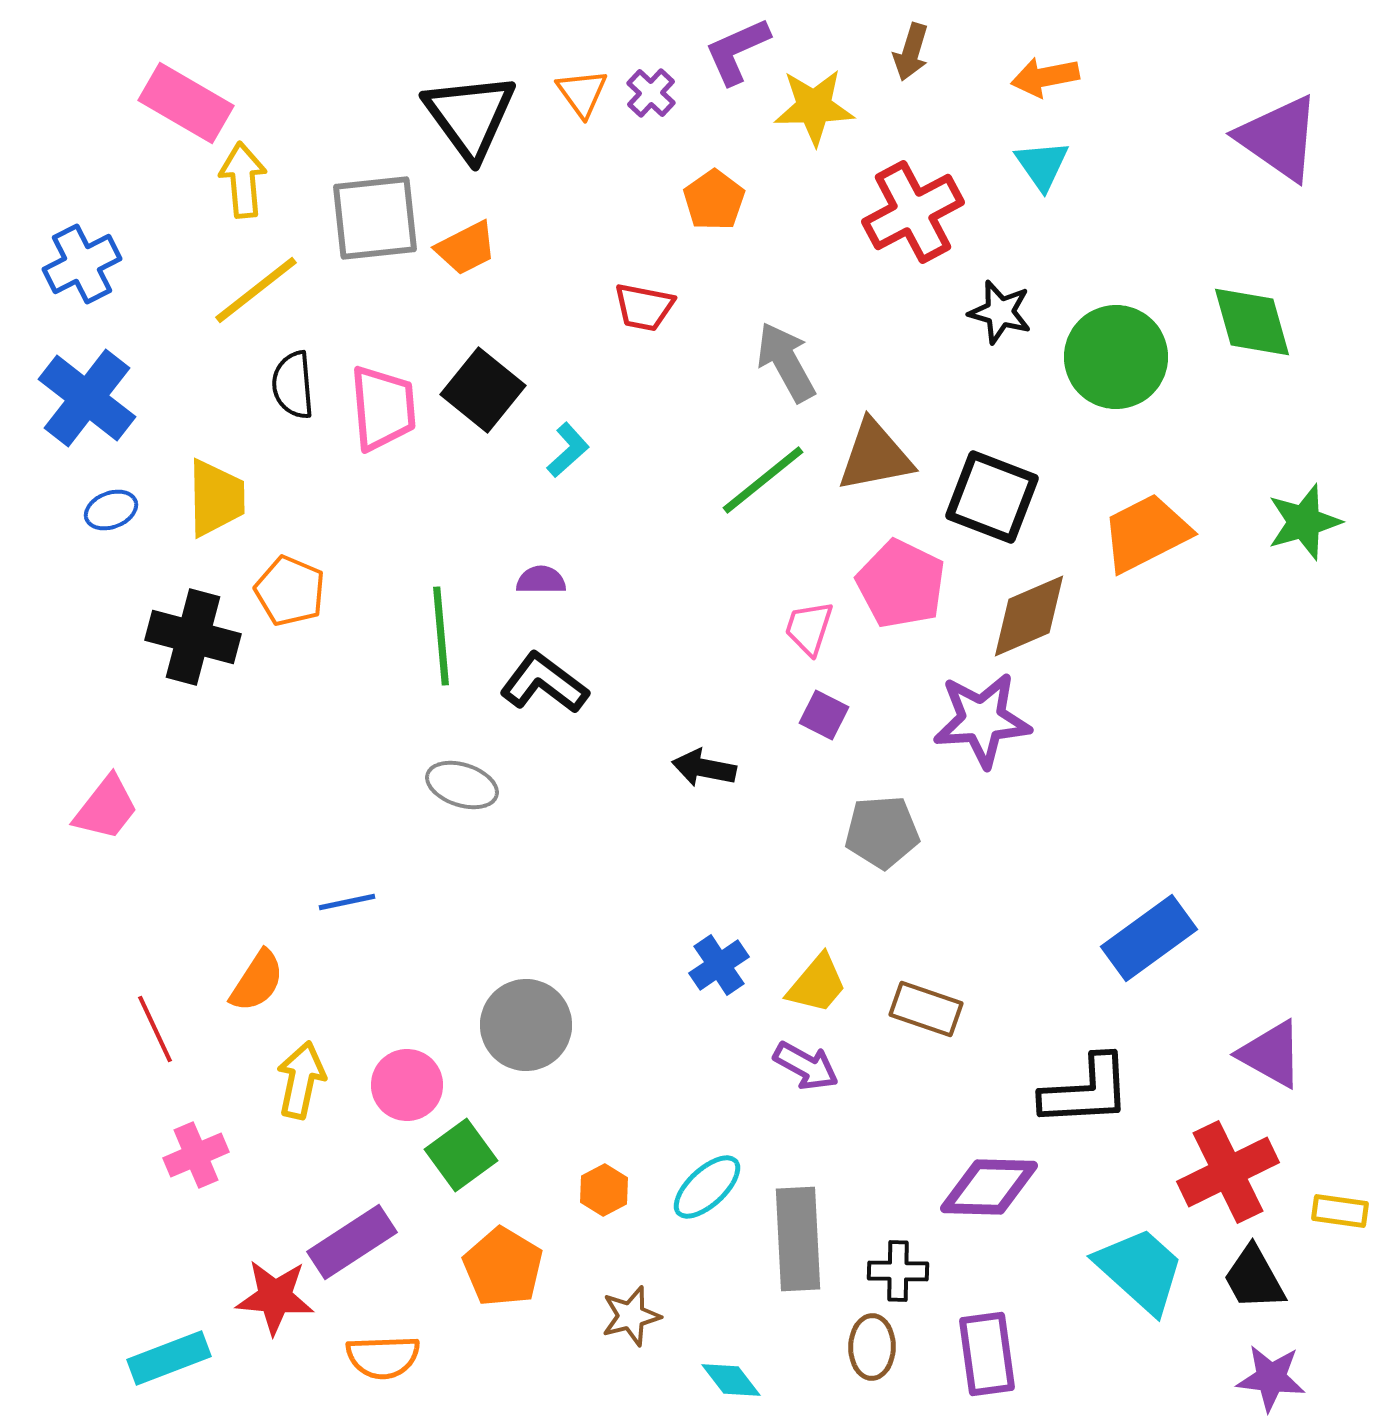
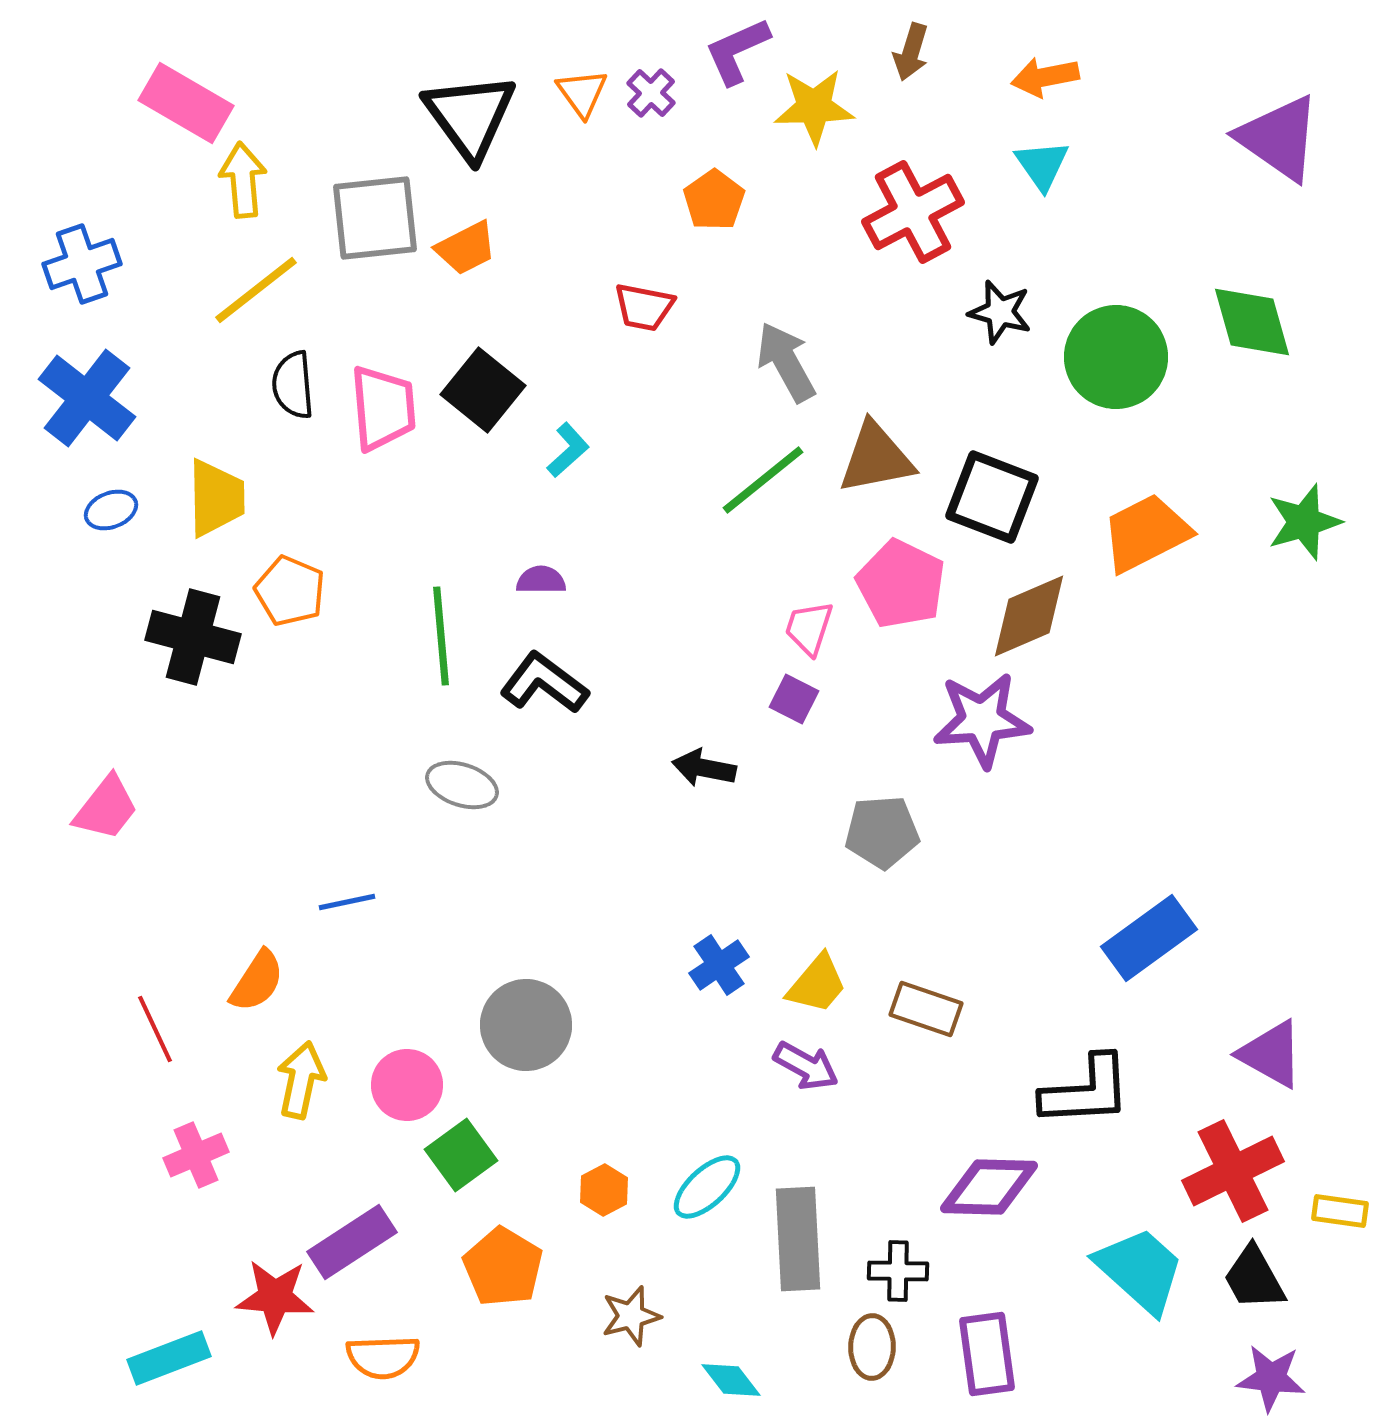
blue cross at (82, 264): rotated 8 degrees clockwise
brown triangle at (875, 456): moved 1 px right, 2 px down
purple square at (824, 715): moved 30 px left, 16 px up
red cross at (1228, 1172): moved 5 px right, 1 px up
